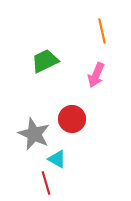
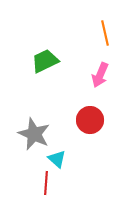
orange line: moved 3 px right, 2 px down
pink arrow: moved 4 px right
red circle: moved 18 px right, 1 px down
cyan triangle: rotated 12 degrees clockwise
red line: rotated 20 degrees clockwise
